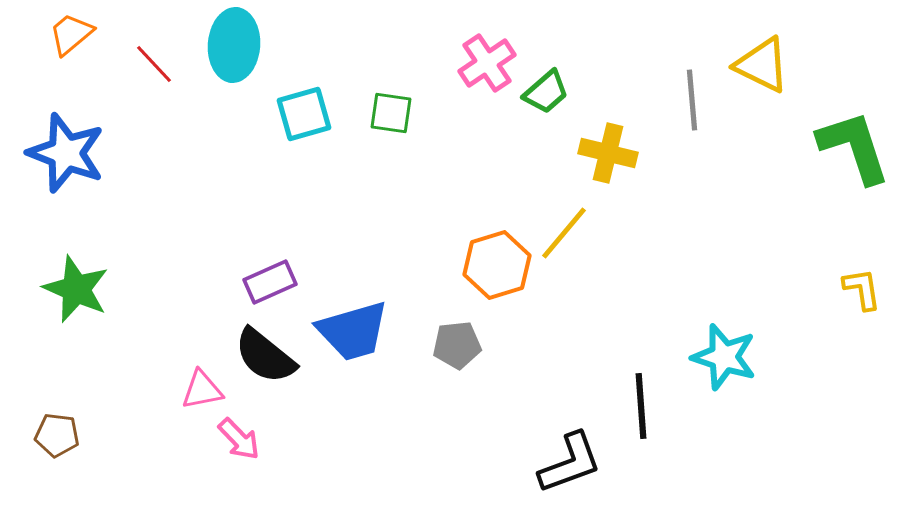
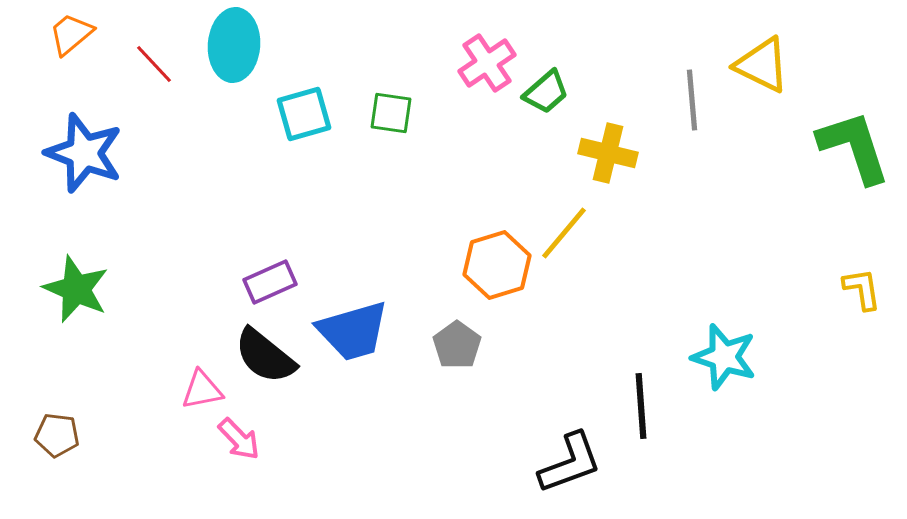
blue star: moved 18 px right
gray pentagon: rotated 30 degrees counterclockwise
